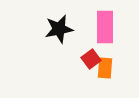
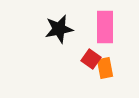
red square: rotated 18 degrees counterclockwise
orange rectangle: rotated 15 degrees counterclockwise
